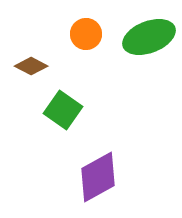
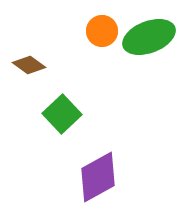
orange circle: moved 16 px right, 3 px up
brown diamond: moved 2 px left, 1 px up; rotated 8 degrees clockwise
green square: moved 1 px left, 4 px down; rotated 12 degrees clockwise
